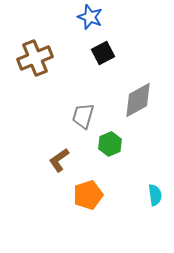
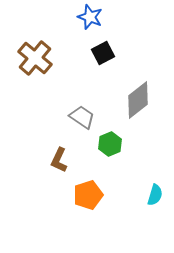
brown cross: rotated 28 degrees counterclockwise
gray diamond: rotated 9 degrees counterclockwise
gray trapezoid: moved 1 px left, 1 px down; rotated 108 degrees clockwise
brown L-shape: rotated 30 degrees counterclockwise
cyan semicircle: rotated 25 degrees clockwise
